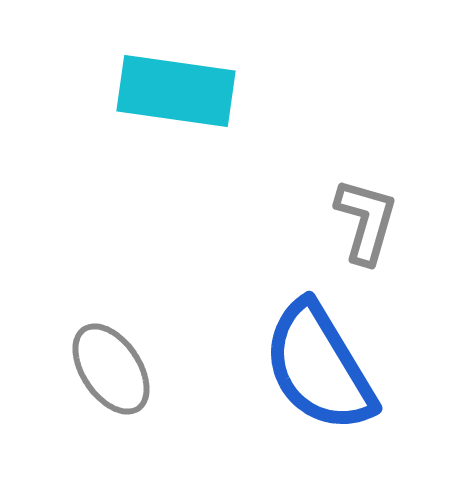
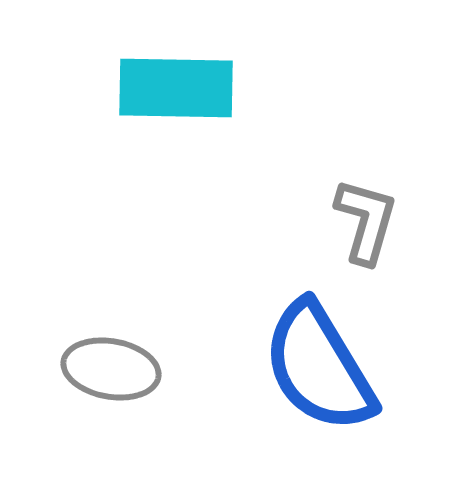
cyan rectangle: moved 3 px up; rotated 7 degrees counterclockwise
gray ellipse: rotated 46 degrees counterclockwise
